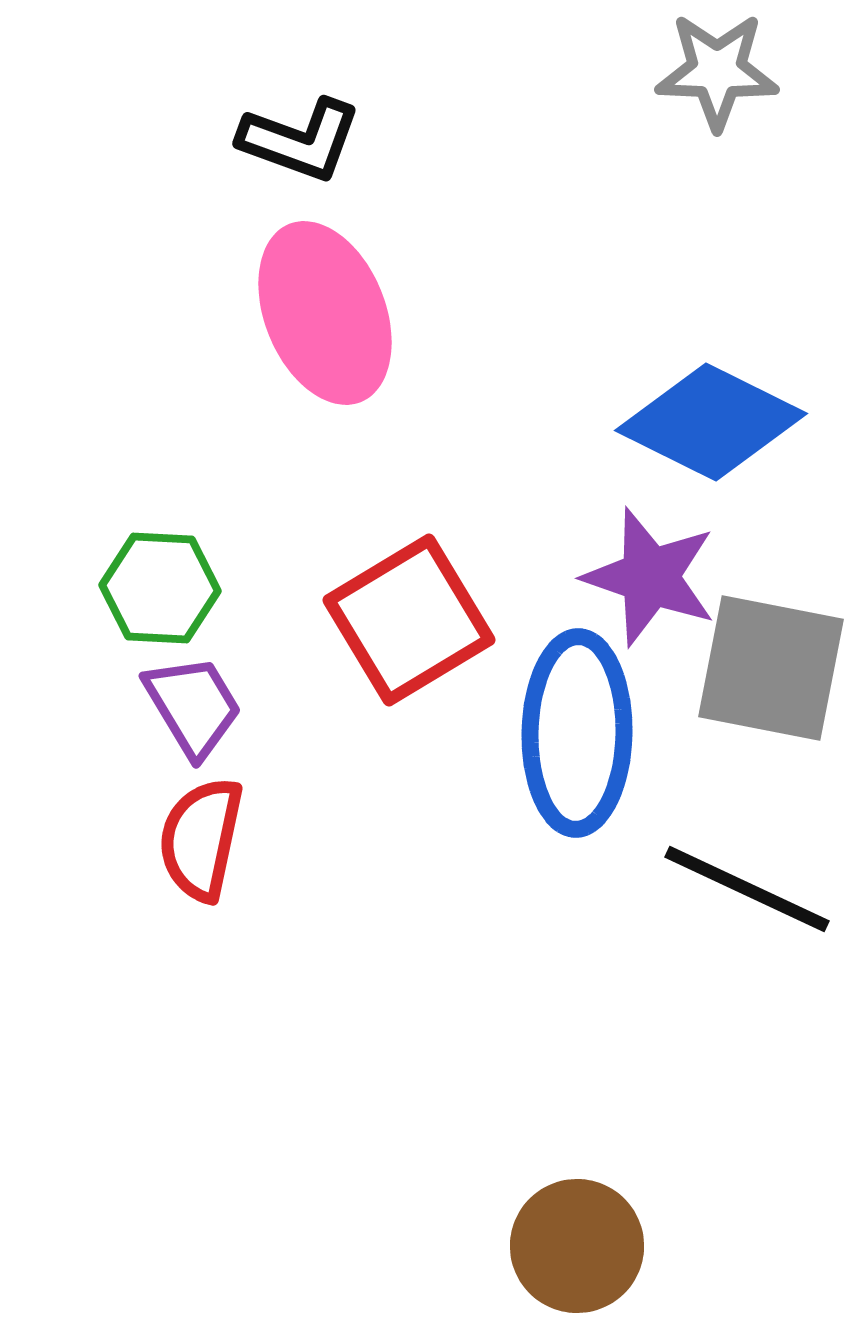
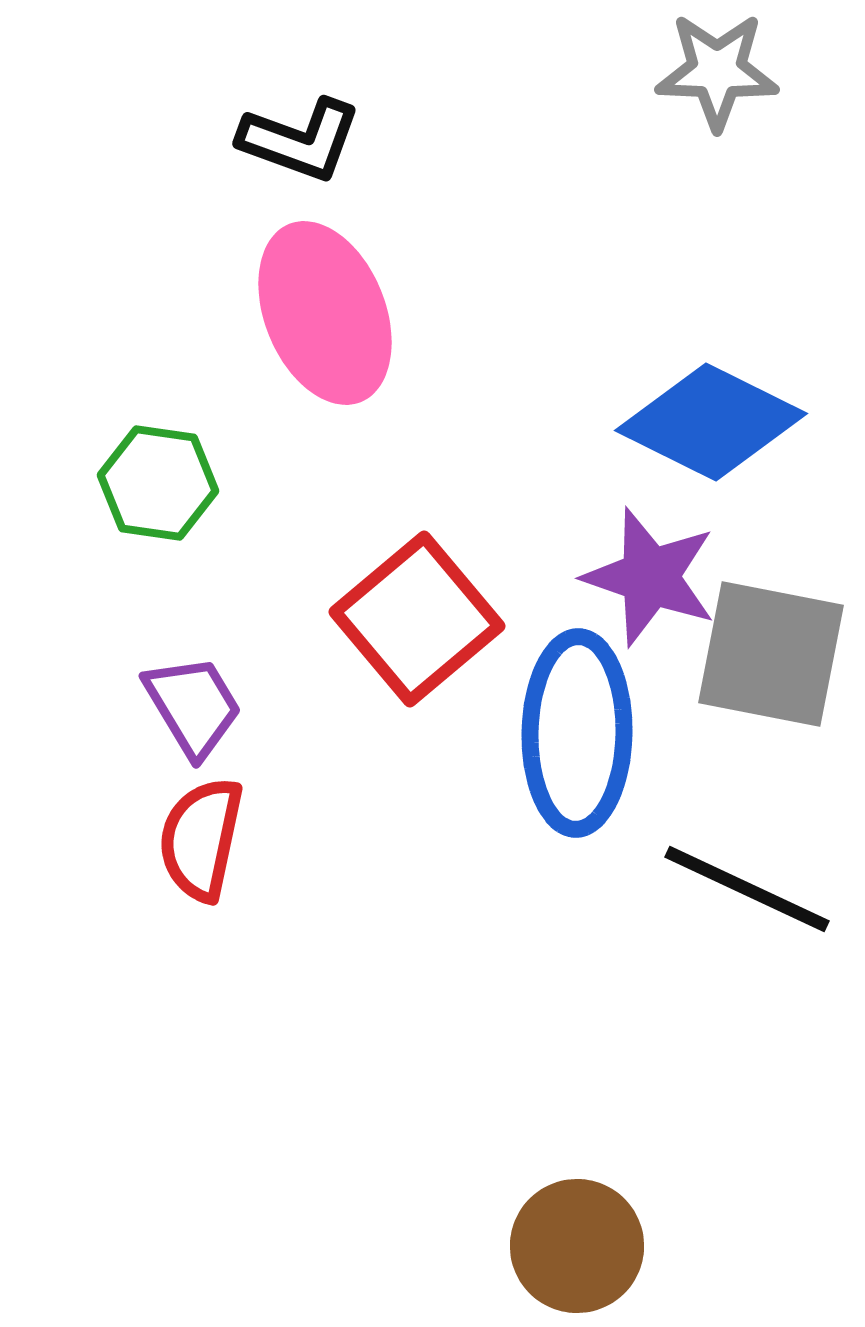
green hexagon: moved 2 px left, 105 px up; rotated 5 degrees clockwise
red square: moved 8 px right, 1 px up; rotated 9 degrees counterclockwise
gray square: moved 14 px up
